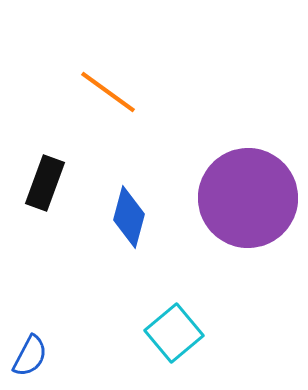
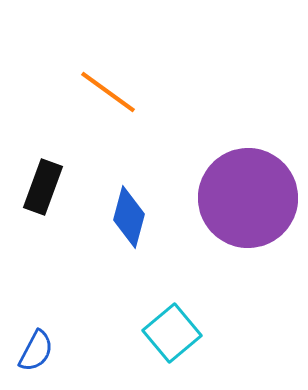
black rectangle: moved 2 px left, 4 px down
cyan square: moved 2 px left
blue semicircle: moved 6 px right, 5 px up
